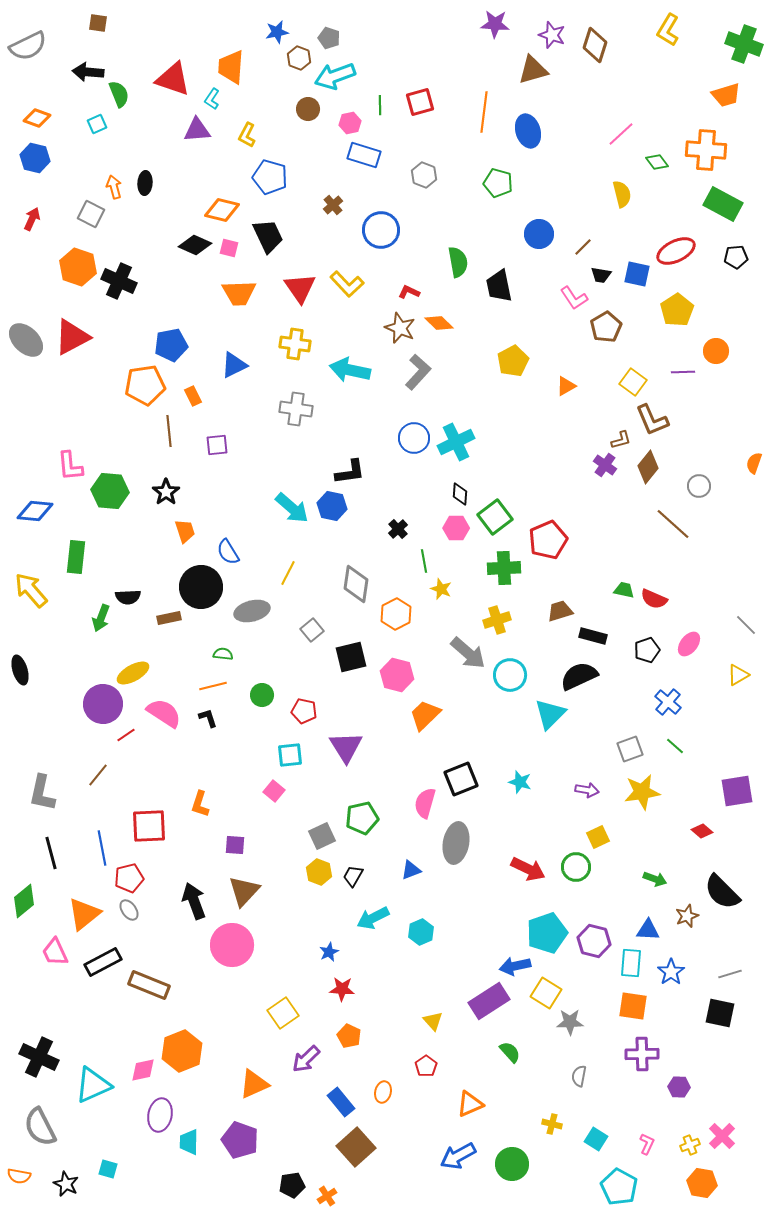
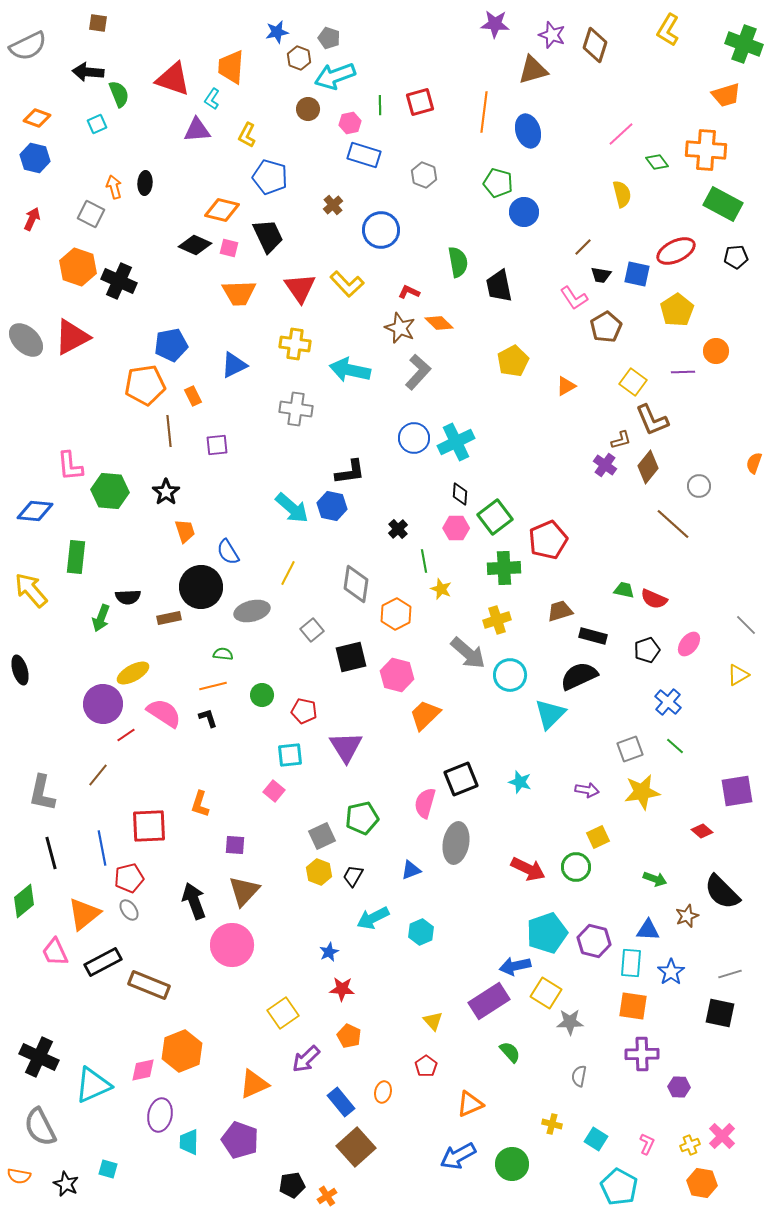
blue circle at (539, 234): moved 15 px left, 22 px up
